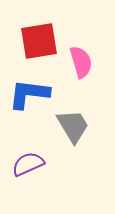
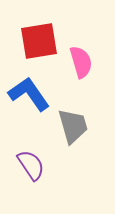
blue L-shape: rotated 48 degrees clockwise
gray trapezoid: rotated 15 degrees clockwise
purple semicircle: moved 3 px right, 1 px down; rotated 80 degrees clockwise
